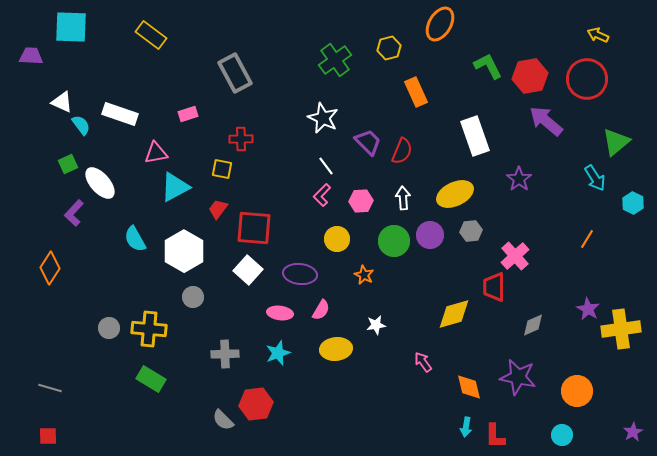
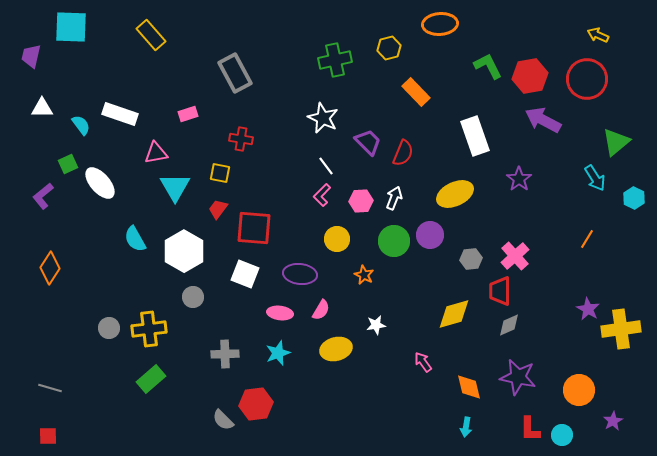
orange ellipse at (440, 24): rotated 56 degrees clockwise
yellow rectangle at (151, 35): rotated 12 degrees clockwise
purple trapezoid at (31, 56): rotated 80 degrees counterclockwise
green cross at (335, 60): rotated 24 degrees clockwise
orange rectangle at (416, 92): rotated 20 degrees counterclockwise
white triangle at (62, 102): moved 20 px left, 6 px down; rotated 25 degrees counterclockwise
purple arrow at (546, 121): moved 3 px left, 1 px up; rotated 12 degrees counterclockwise
red cross at (241, 139): rotated 10 degrees clockwise
red semicircle at (402, 151): moved 1 px right, 2 px down
yellow square at (222, 169): moved 2 px left, 4 px down
cyan triangle at (175, 187): rotated 32 degrees counterclockwise
white arrow at (403, 198): moved 9 px left; rotated 25 degrees clockwise
cyan hexagon at (633, 203): moved 1 px right, 5 px up
purple L-shape at (74, 213): moved 31 px left, 17 px up; rotated 8 degrees clockwise
gray hexagon at (471, 231): moved 28 px down
white square at (248, 270): moved 3 px left, 4 px down; rotated 20 degrees counterclockwise
red trapezoid at (494, 287): moved 6 px right, 4 px down
gray diamond at (533, 325): moved 24 px left
yellow cross at (149, 329): rotated 12 degrees counterclockwise
yellow ellipse at (336, 349): rotated 8 degrees counterclockwise
green rectangle at (151, 379): rotated 72 degrees counterclockwise
orange circle at (577, 391): moved 2 px right, 1 px up
purple star at (633, 432): moved 20 px left, 11 px up
red L-shape at (495, 436): moved 35 px right, 7 px up
